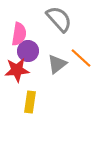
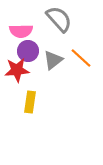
pink semicircle: moved 2 px right, 3 px up; rotated 80 degrees clockwise
gray triangle: moved 4 px left, 4 px up
